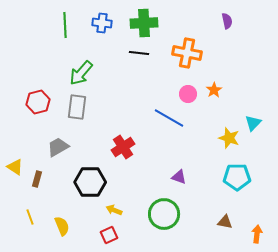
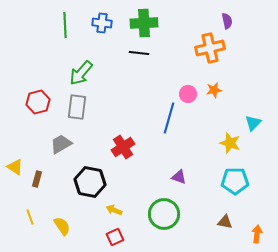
orange cross: moved 23 px right, 5 px up; rotated 24 degrees counterclockwise
orange star: rotated 21 degrees clockwise
blue line: rotated 76 degrees clockwise
yellow star: moved 1 px right, 5 px down
gray trapezoid: moved 3 px right, 3 px up
cyan pentagon: moved 2 px left, 4 px down
black hexagon: rotated 12 degrees clockwise
yellow semicircle: rotated 12 degrees counterclockwise
red square: moved 6 px right, 2 px down
